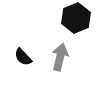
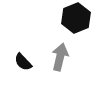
black semicircle: moved 5 px down
